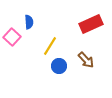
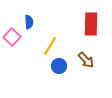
red rectangle: rotated 65 degrees counterclockwise
